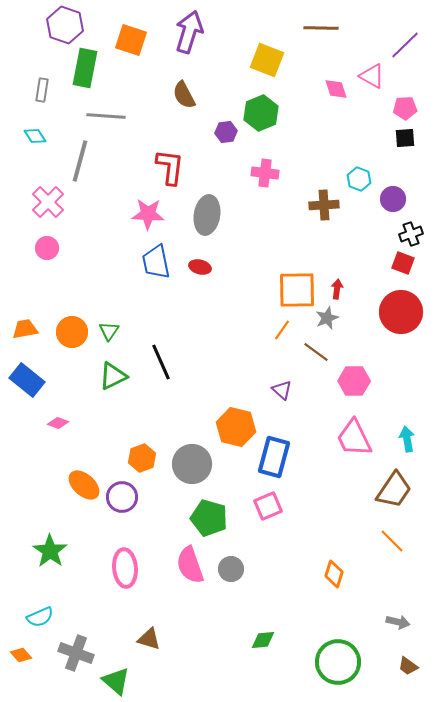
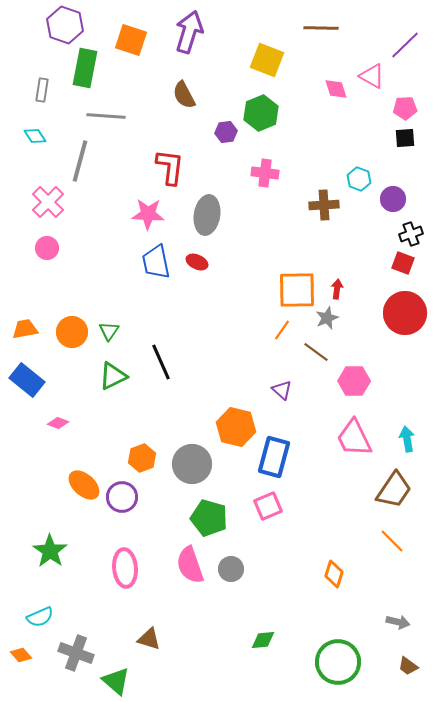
red ellipse at (200, 267): moved 3 px left, 5 px up; rotated 10 degrees clockwise
red circle at (401, 312): moved 4 px right, 1 px down
